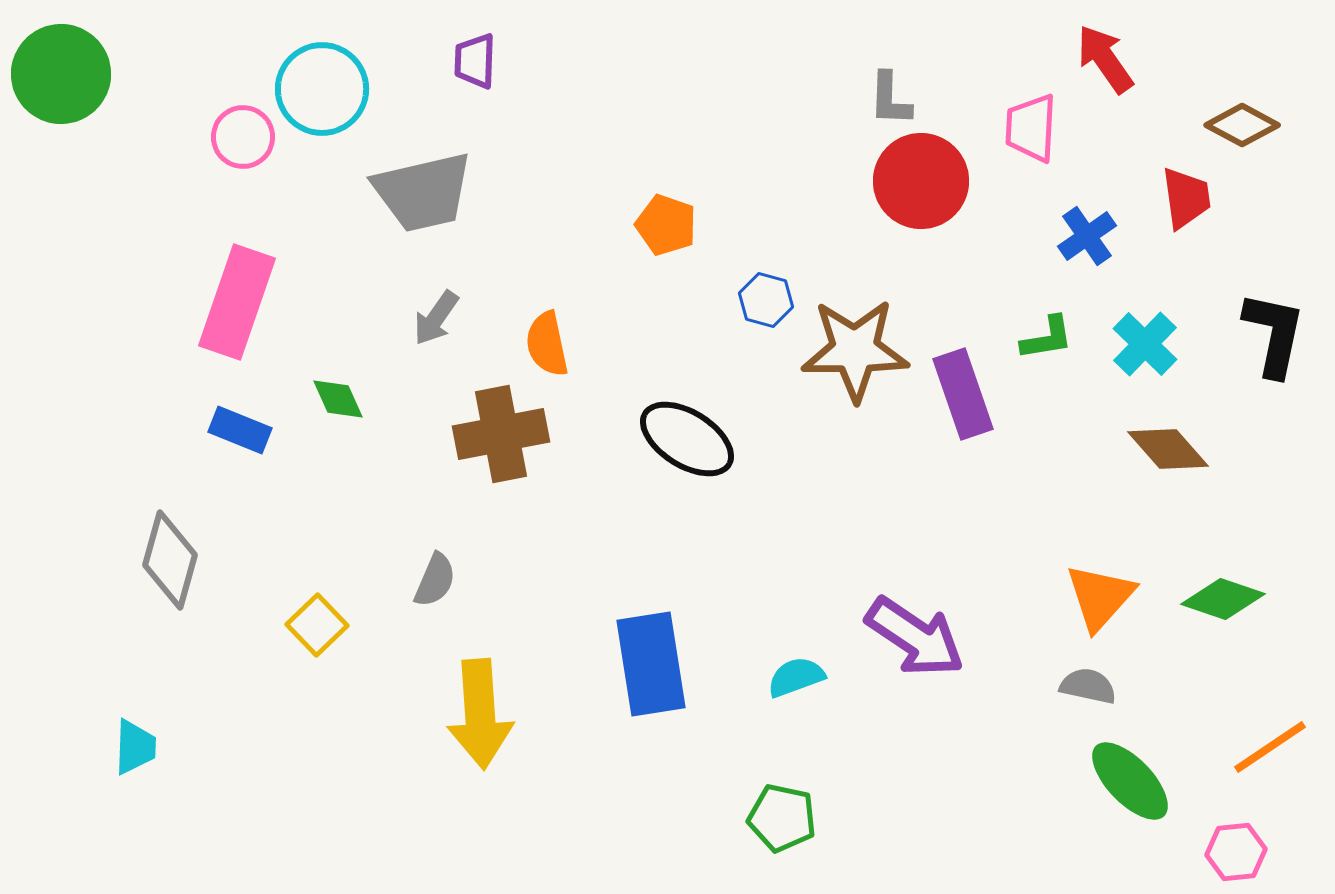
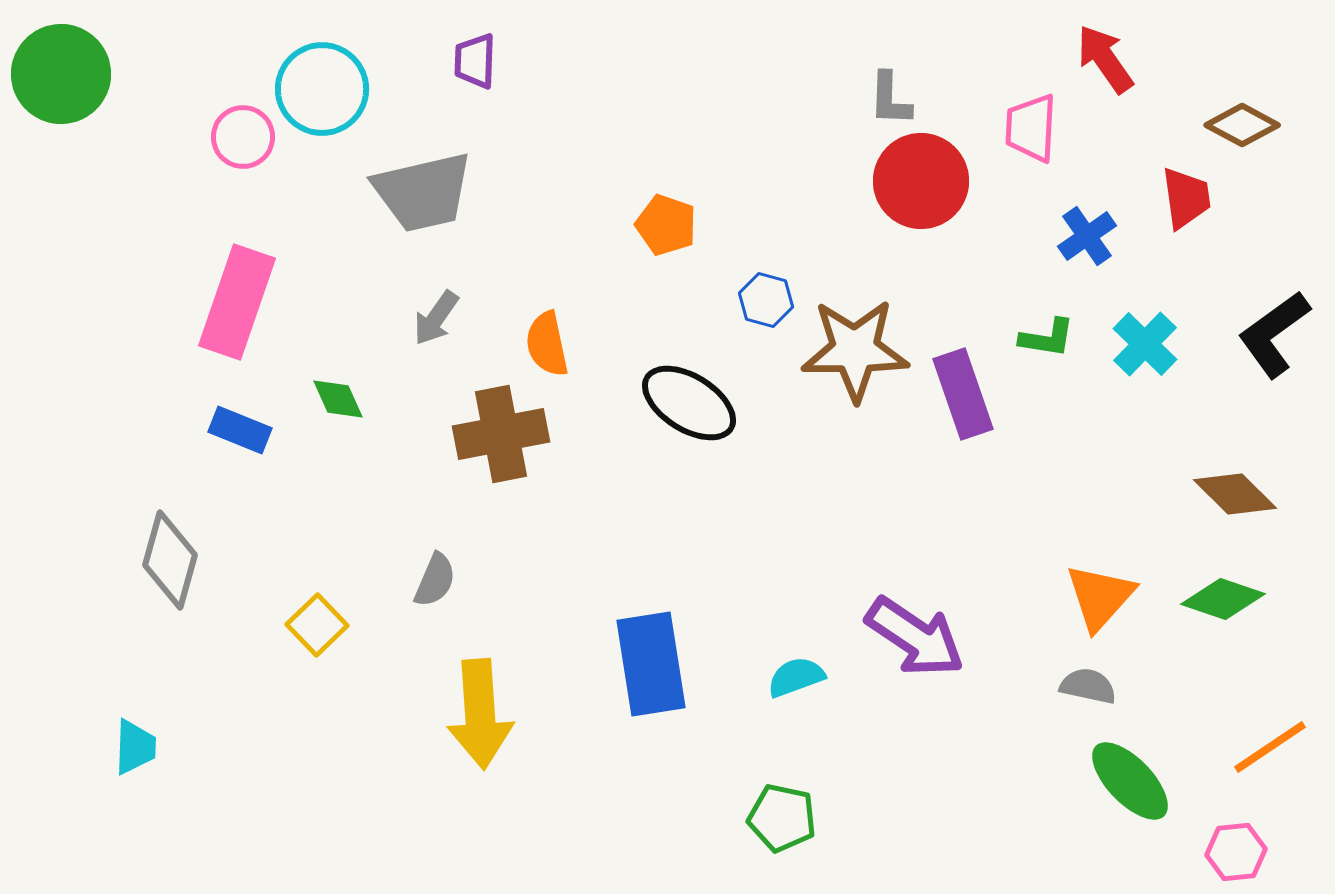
black L-shape at (1274, 334): rotated 138 degrees counterclockwise
green L-shape at (1047, 338): rotated 18 degrees clockwise
black ellipse at (687, 439): moved 2 px right, 36 px up
brown diamond at (1168, 449): moved 67 px right, 45 px down; rotated 4 degrees counterclockwise
